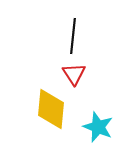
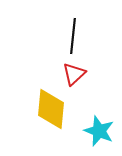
red triangle: rotated 20 degrees clockwise
cyan star: moved 1 px right, 4 px down
